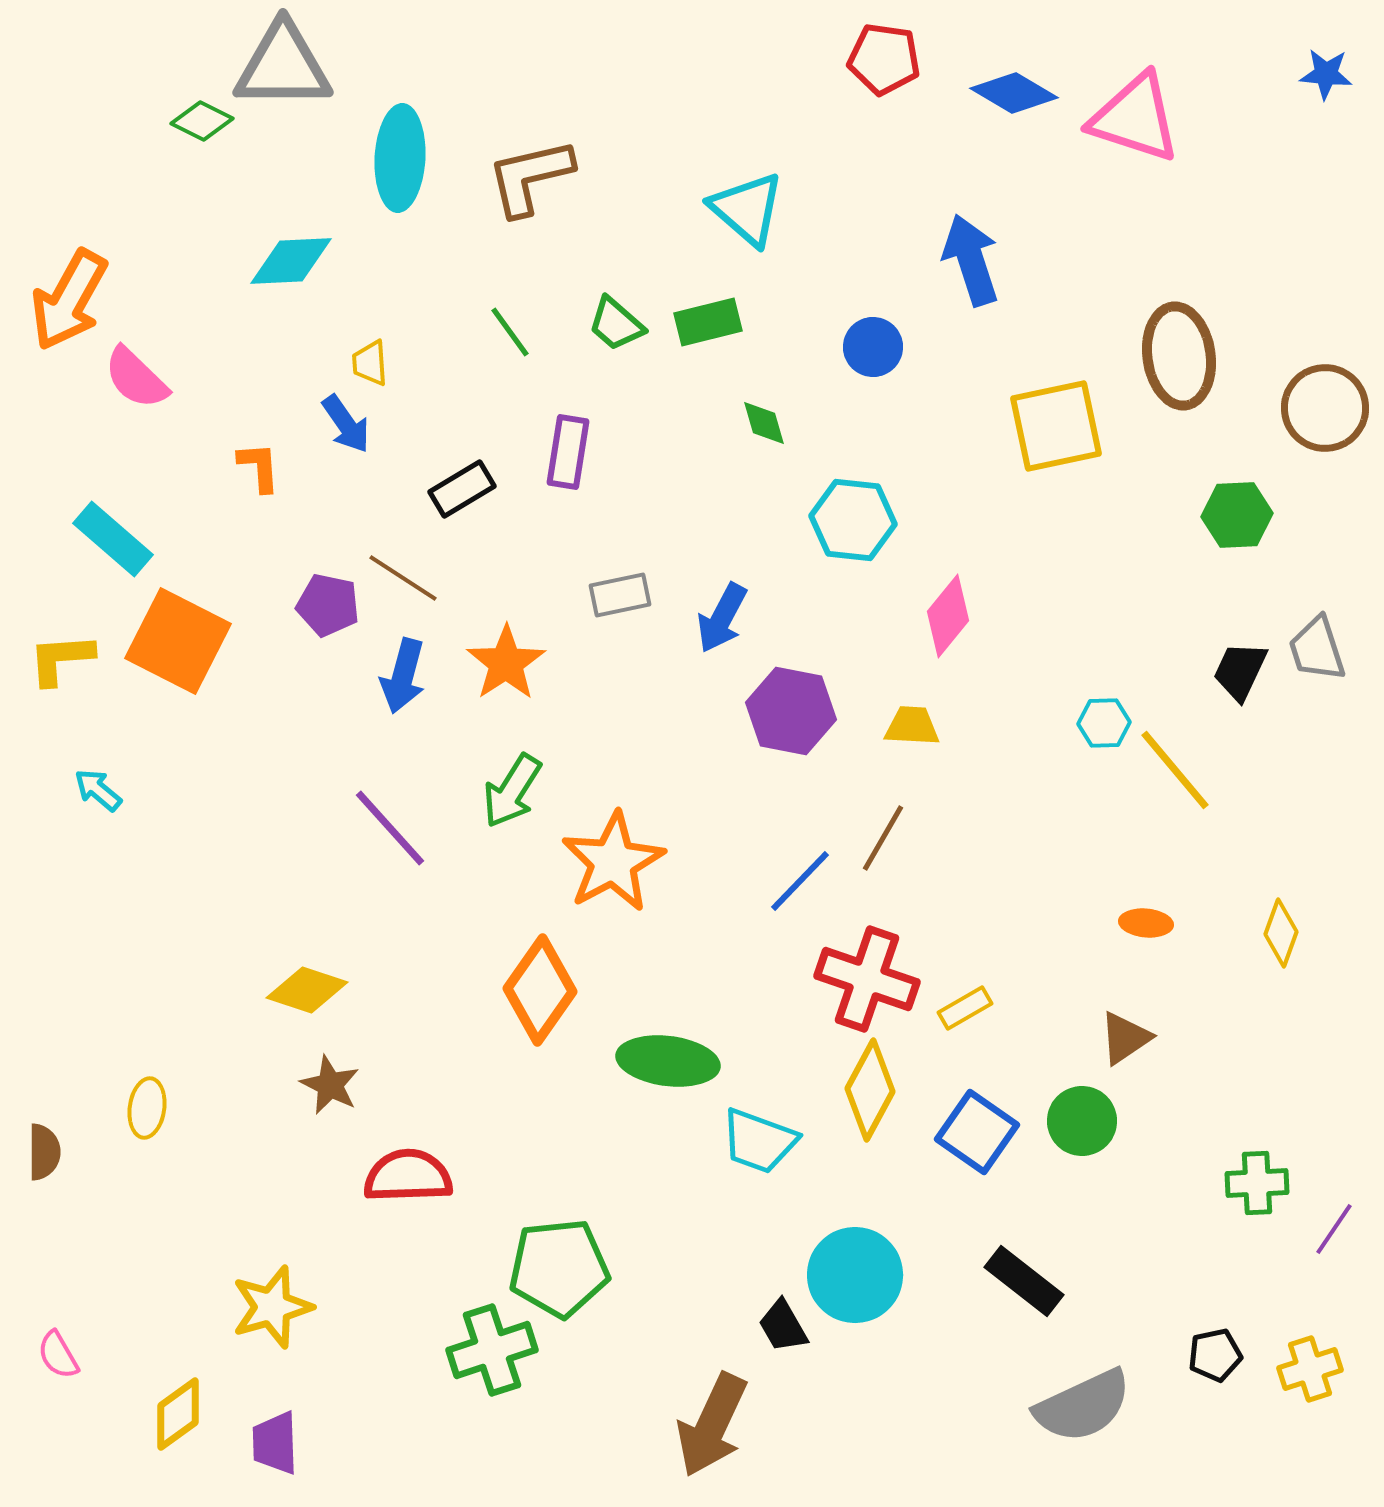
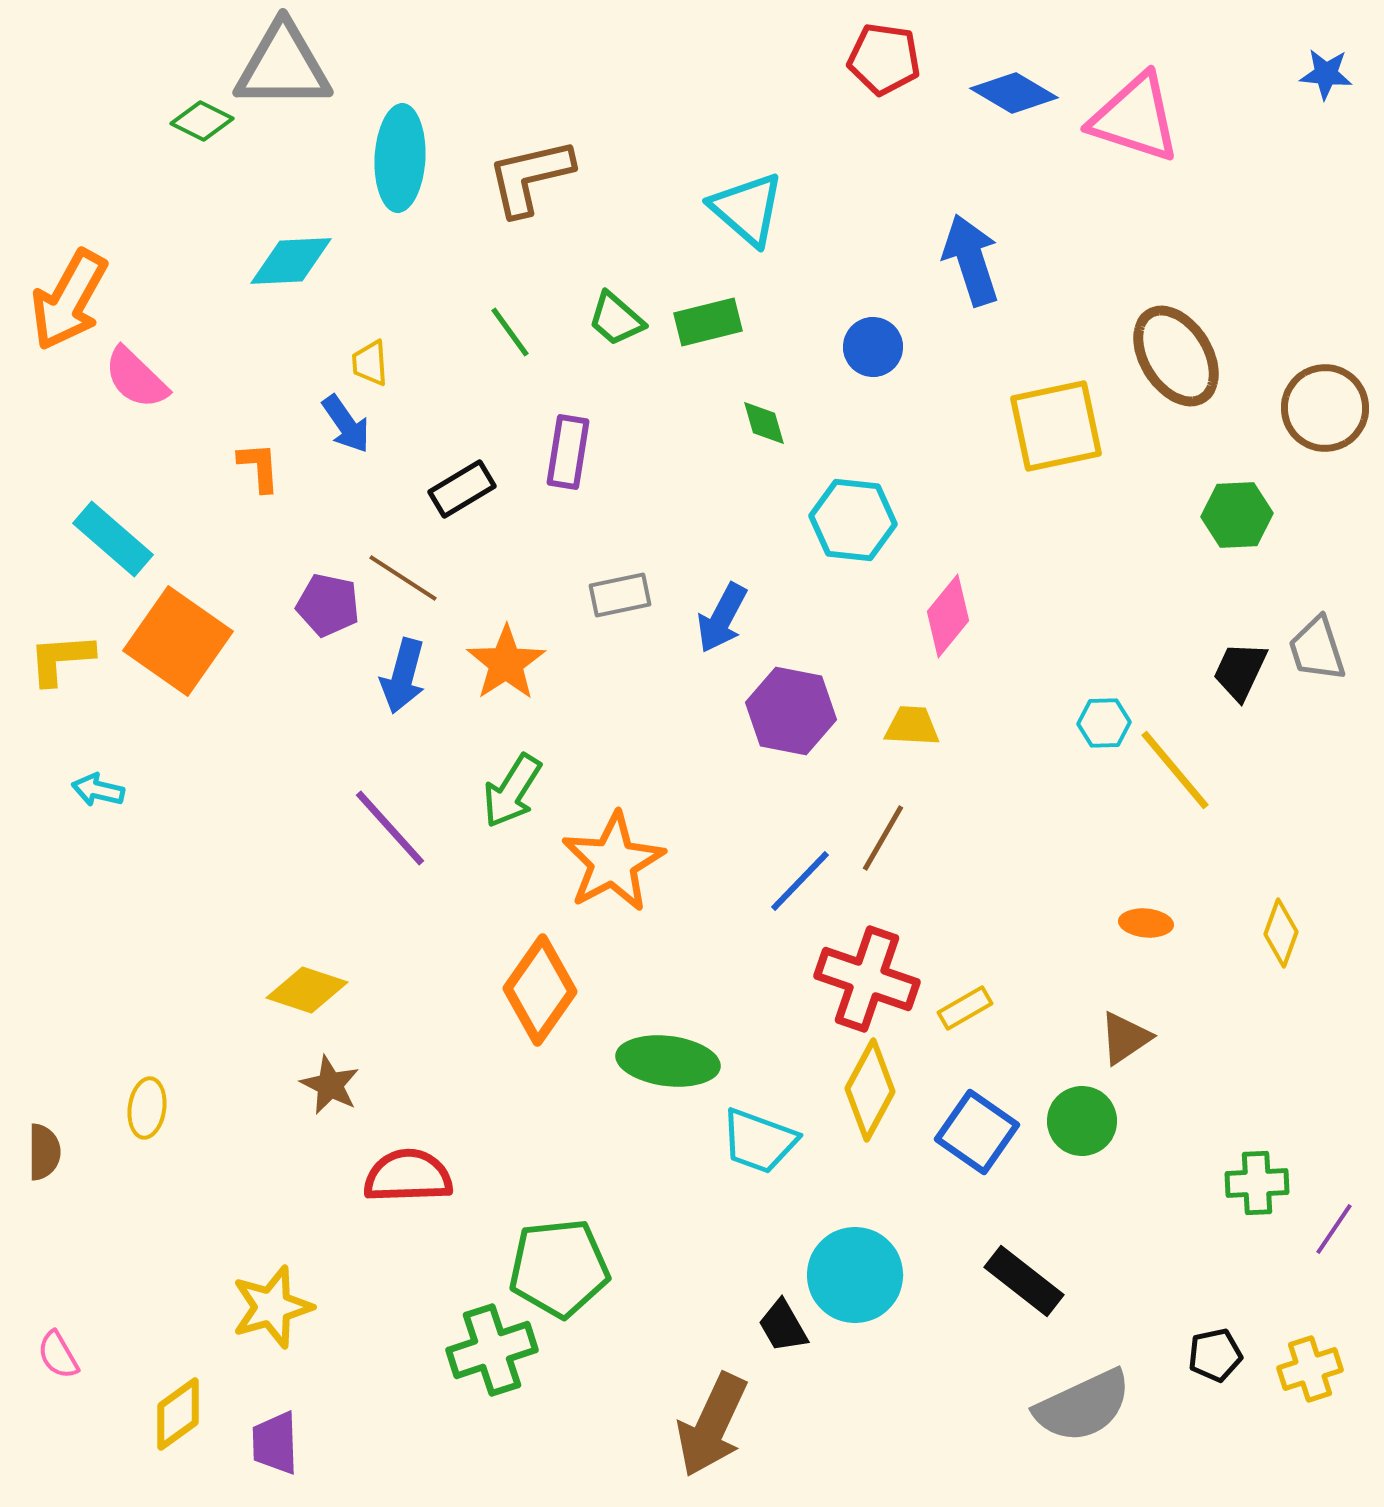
green trapezoid at (616, 324): moved 5 px up
brown ellipse at (1179, 356): moved 3 px left; rotated 24 degrees counterclockwise
orange square at (178, 641): rotated 8 degrees clockwise
cyan arrow at (98, 790): rotated 27 degrees counterclockwise
